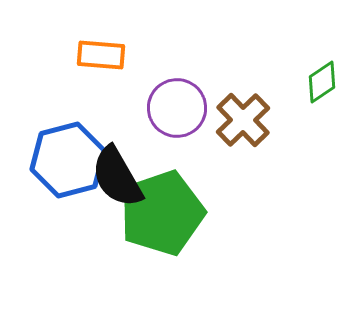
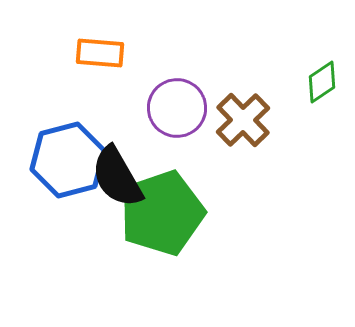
orange rectangle: moved 1 px left, 2 px up
